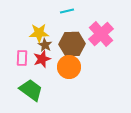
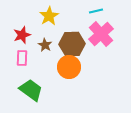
cyan line: moved 29 px right
yellow star: moved 10 px right, 17 px up; rotated 30 degrees counterclockwise
red star: moved 20 px left, 24 px up
